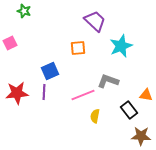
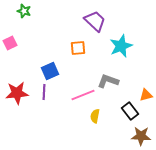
orange triangle: rotated 24 degrees counterclockwise
black rectangle: moved 1 px right, 1 px down
